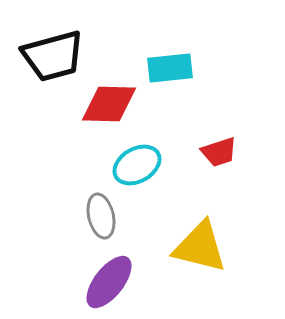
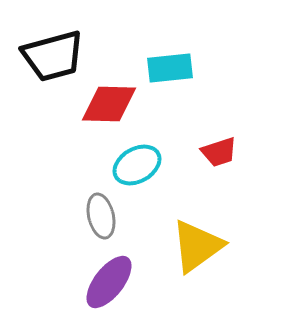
yellow triangle: moved 3 px left, 1 px up; rotated 50 degrees counterclockwise
